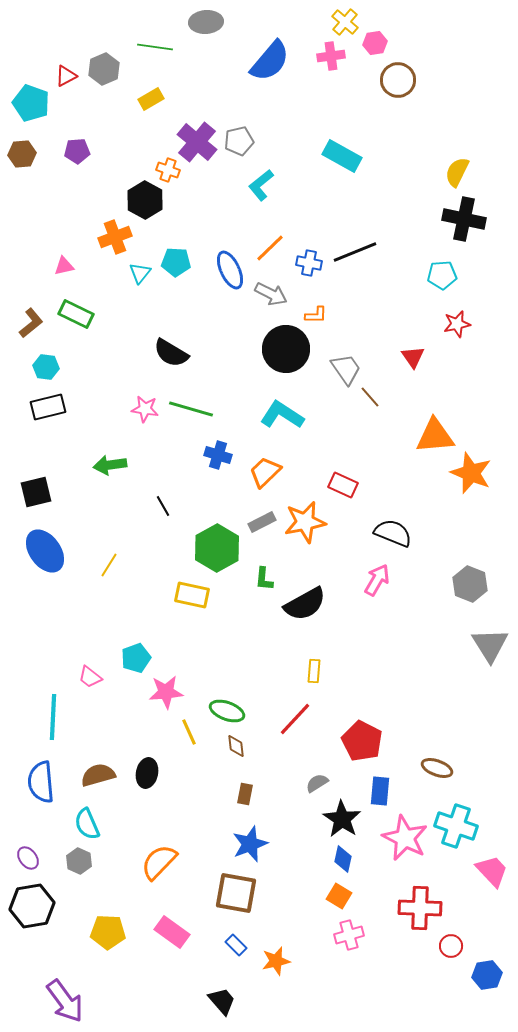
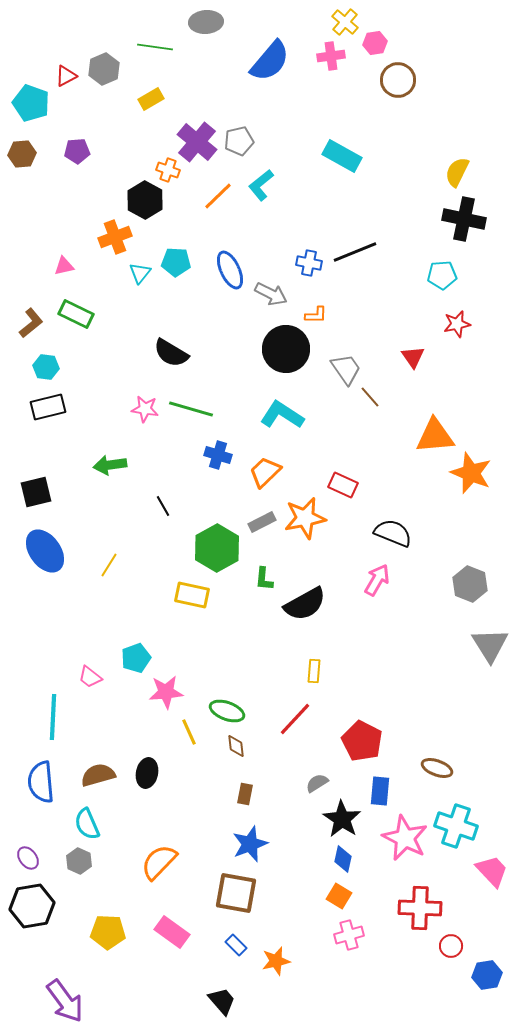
orange line at (270, 248): moved 52 px left, 52 px up
orange star at (305, 522): moved 4 px up
